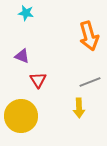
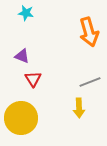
orange arrow: moved 4 px up
red triangle: moved 5 px left, 1 px up
yellow circle: moved 2 px down
